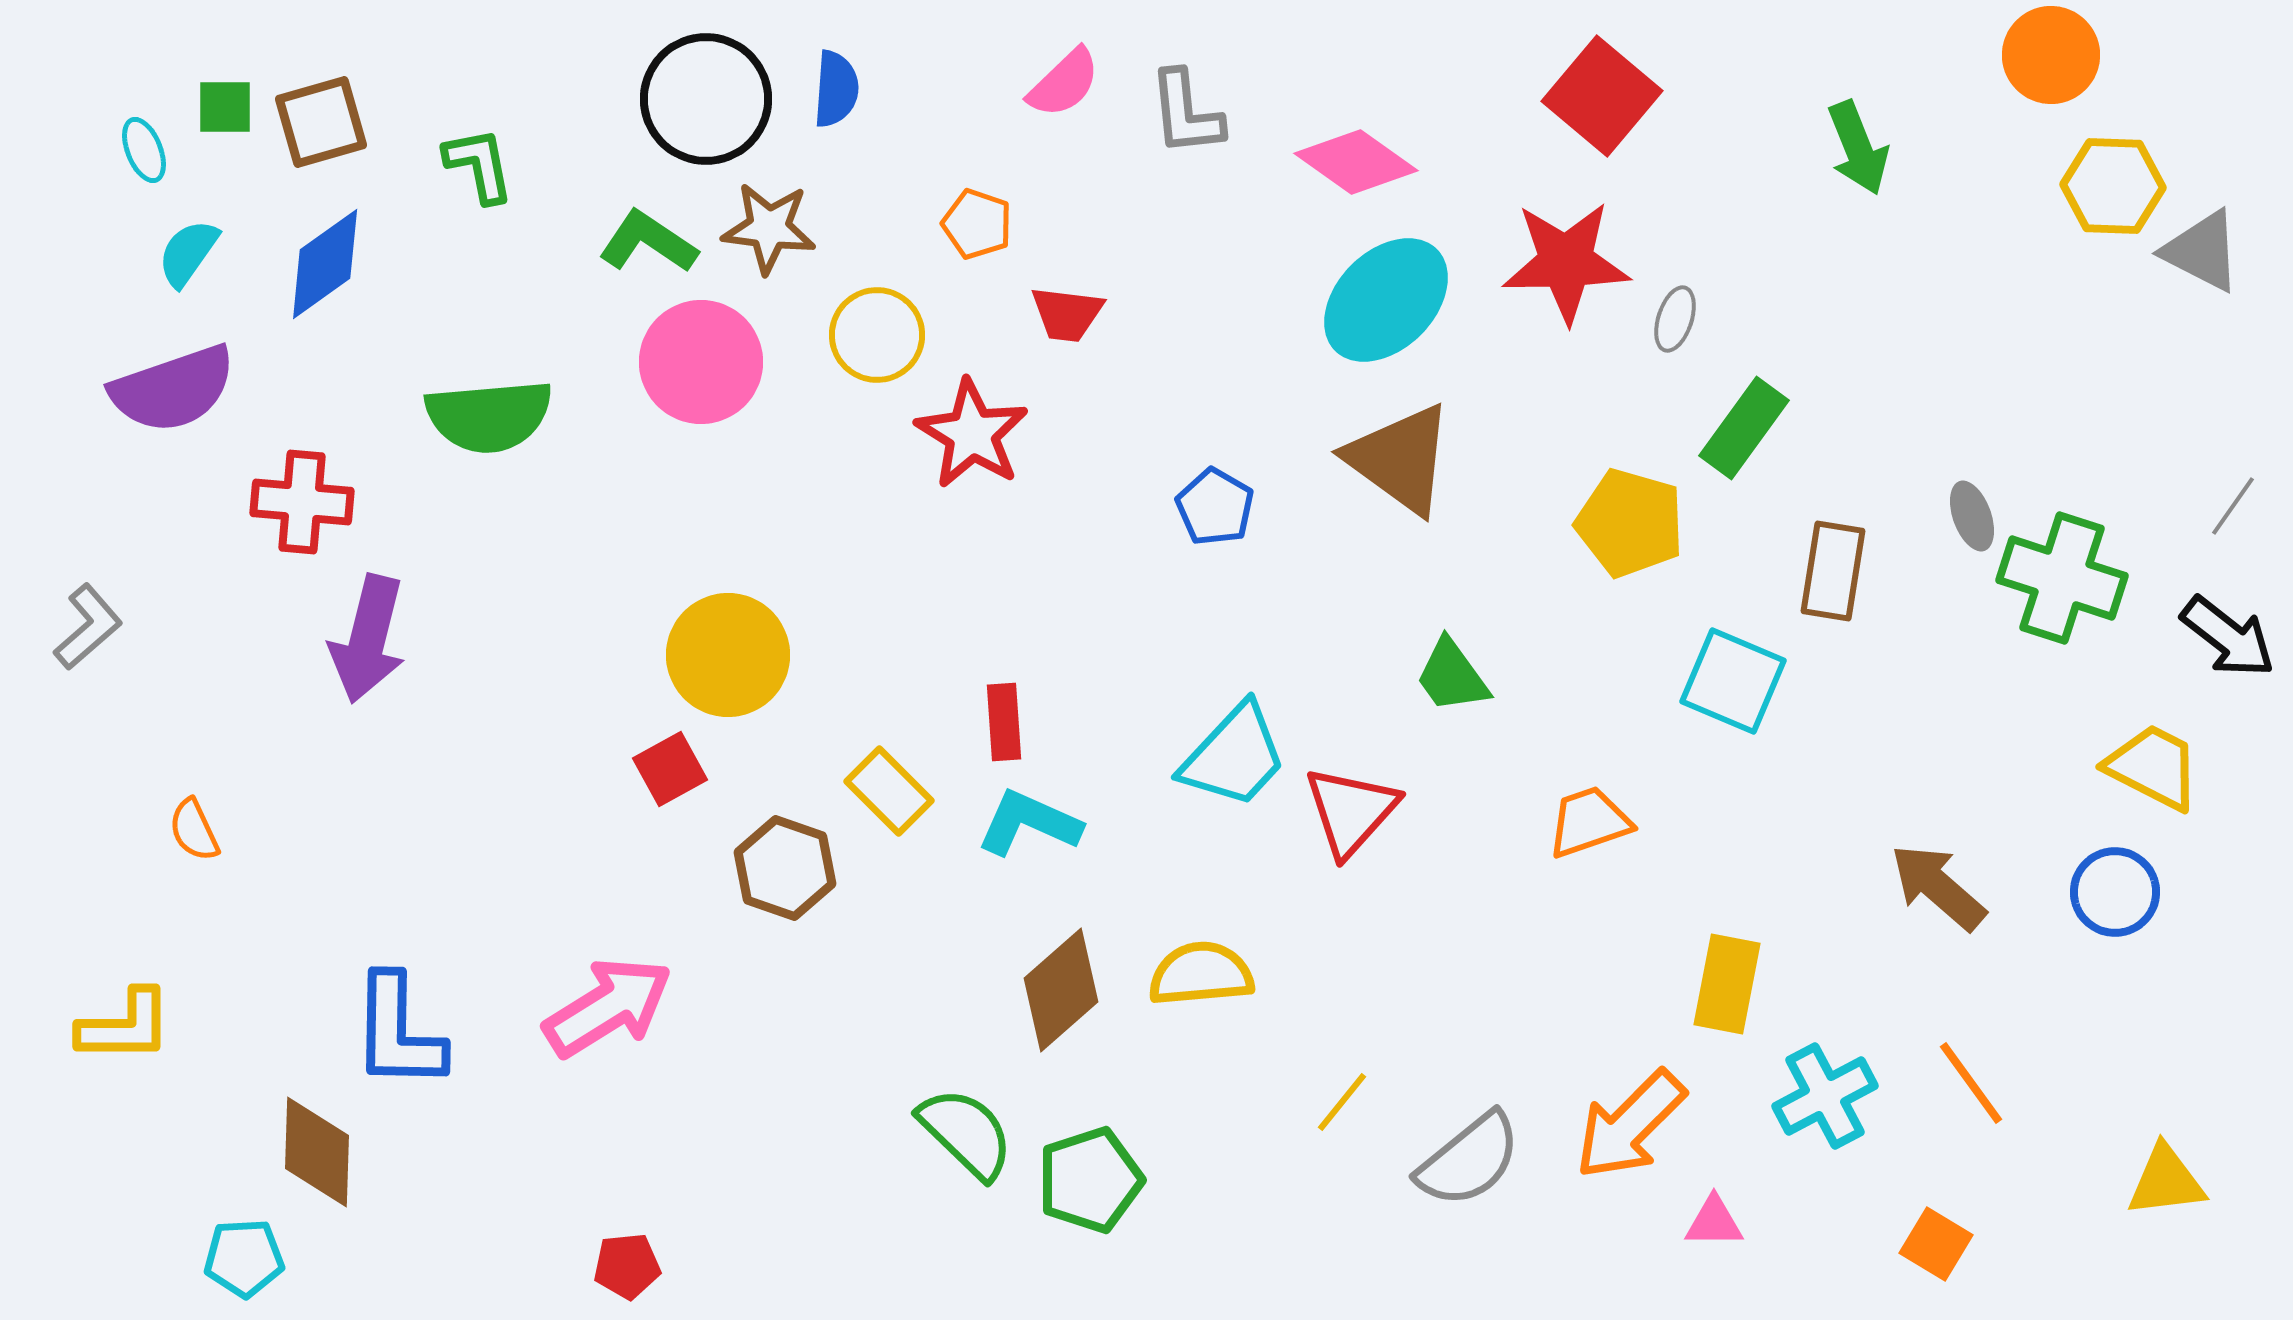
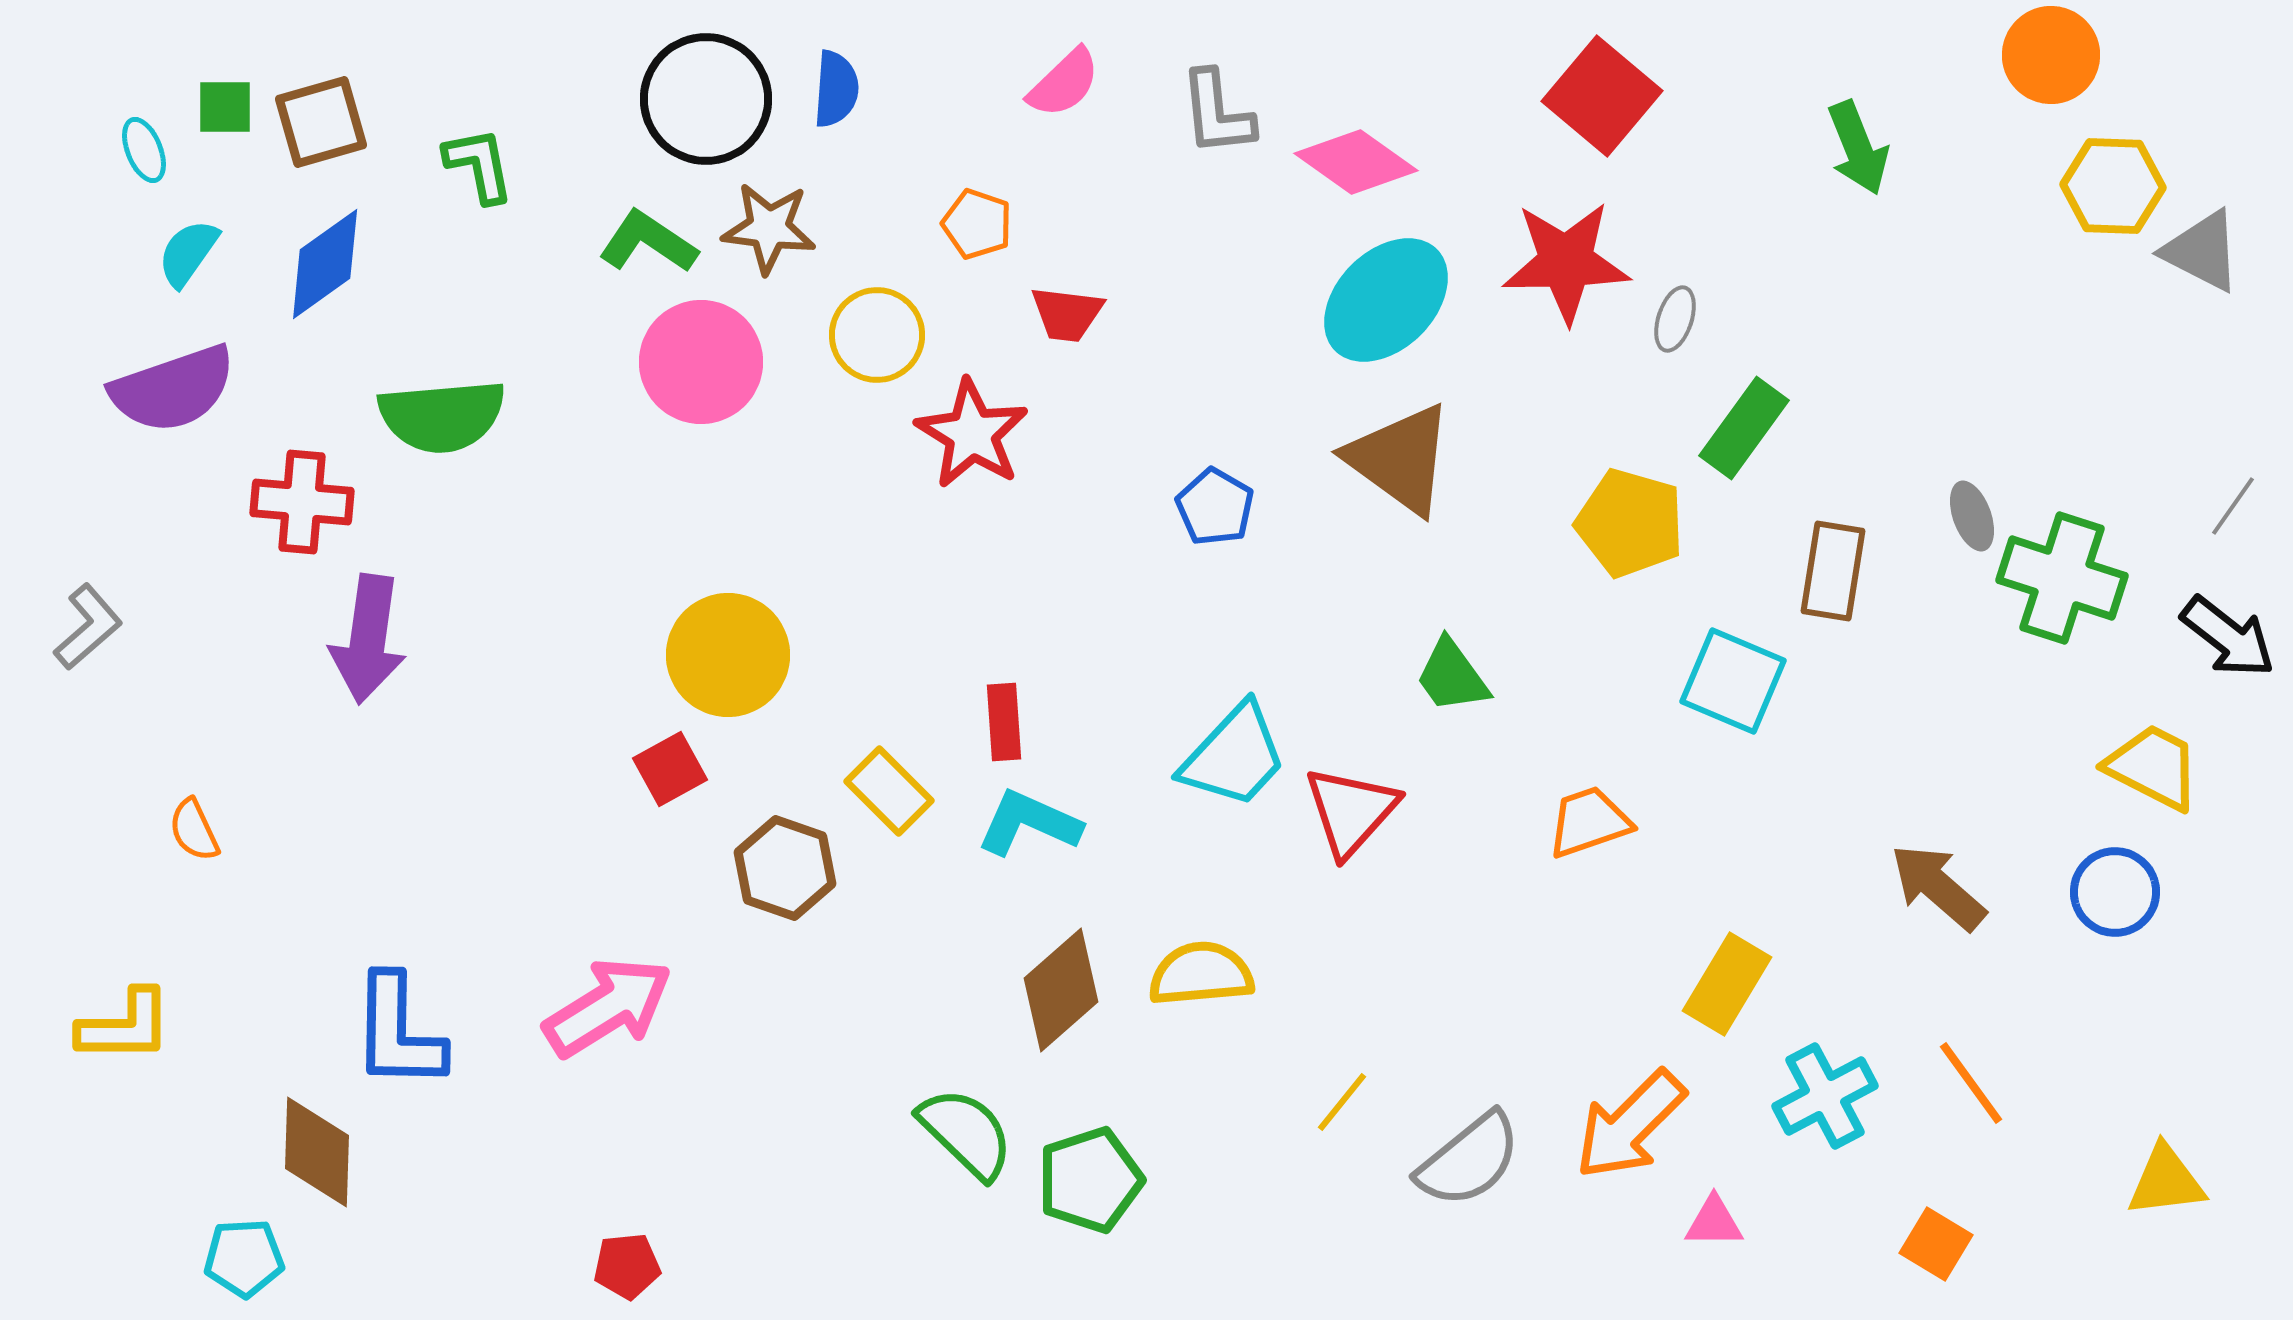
gray L-shape at (1186, 113): moved 31 px right
green semicircle at (489, 416): moved 47 px left
purple arrow at (368, 639): rotated 6 degrees counterclockwise
yellow rectangle at (1727, 984): rotated 20 degrees clockwise
